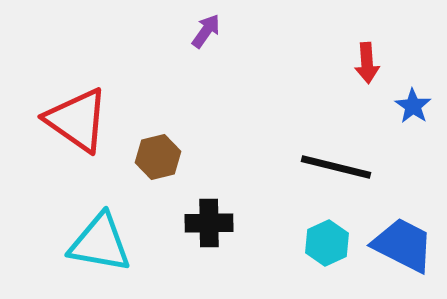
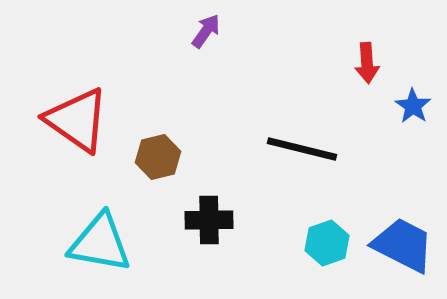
black line: moved 34 px left, 18 px up
black cross: moved 3 px up
cyan hexagon: rotated 6 degrees clockwise
